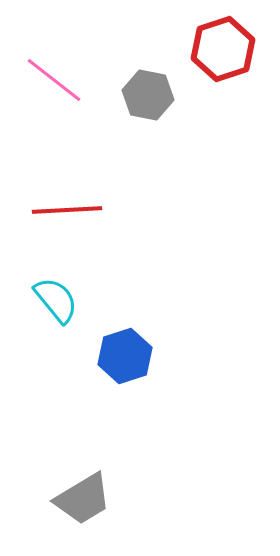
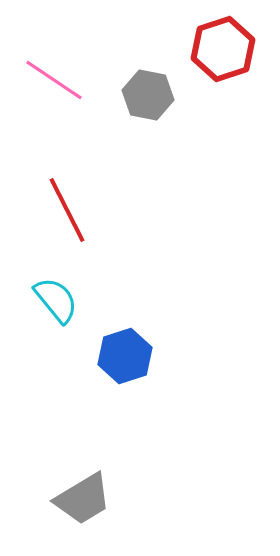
pink line: rotated 4 degrees counterclockwise
red line: rotated 66 degrees clockwise
